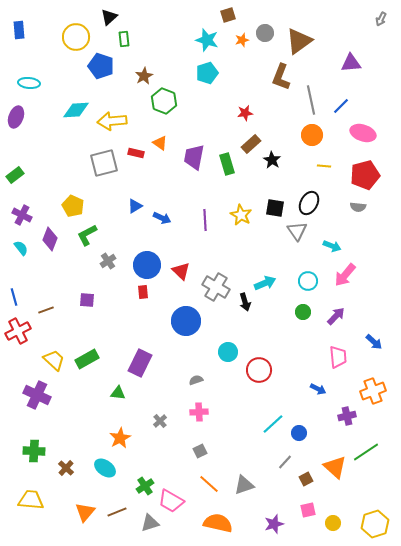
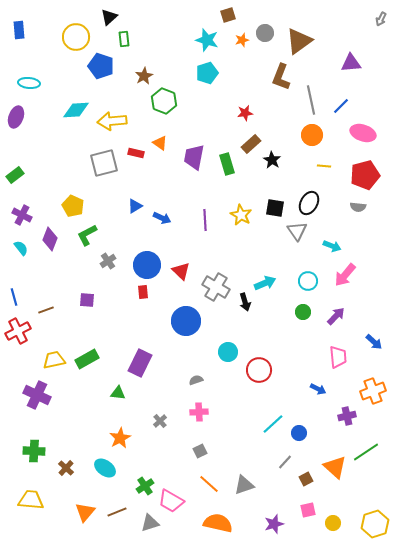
yellow trapezoid at (54, 360): rotated 55 degrees counterclockwise
